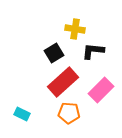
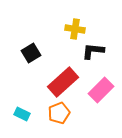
black square: moved 23 px left
orange pentagon: moved 10 px left; rotated 25 degrees counterclockwise
